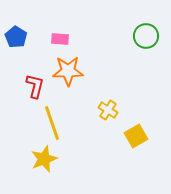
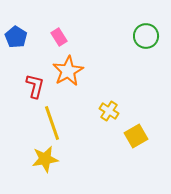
pink rectangle: moved 1 px left, 2 px up; rotated 54 degrees clockwise
orange star: rotated 28 degrees counterclockwise
yellow cross: moved 1 px right, 1 px down
yellow star: moved 1 px right; rotated 12 degrees clockwise
